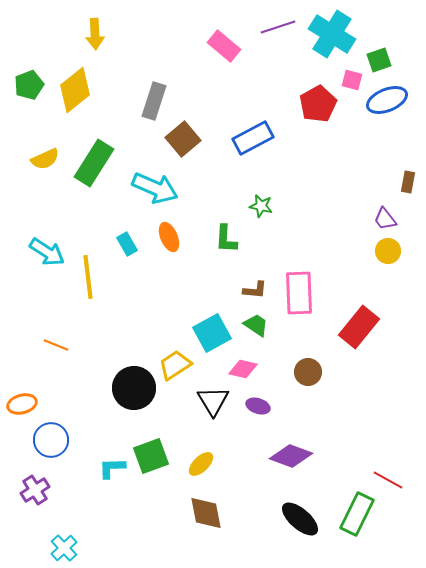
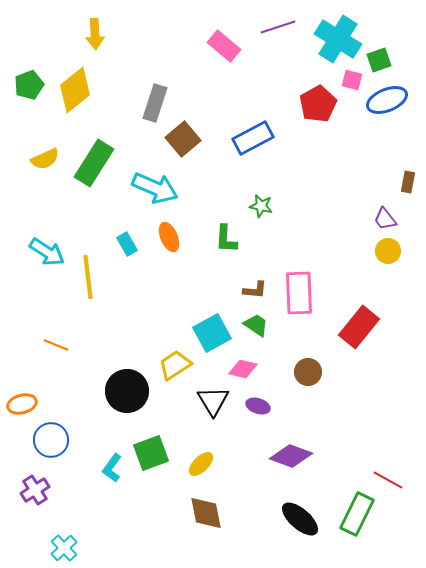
cyan cross at (332, 34): moved 6 px right, 5 px down
gray rectangle at (154, 101): moved 1 px right, 2 px down
black circle at (134, 388): moved 7 px left, 3 px down
green square at (151, 456): moved 3 px up
cyan L-shape at (112, 468): rotated 52 degrees counterclockwise
